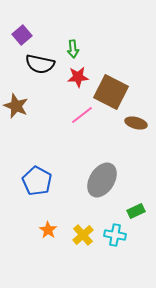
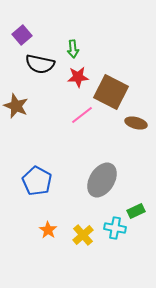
cyan cross: moved 7 px up
